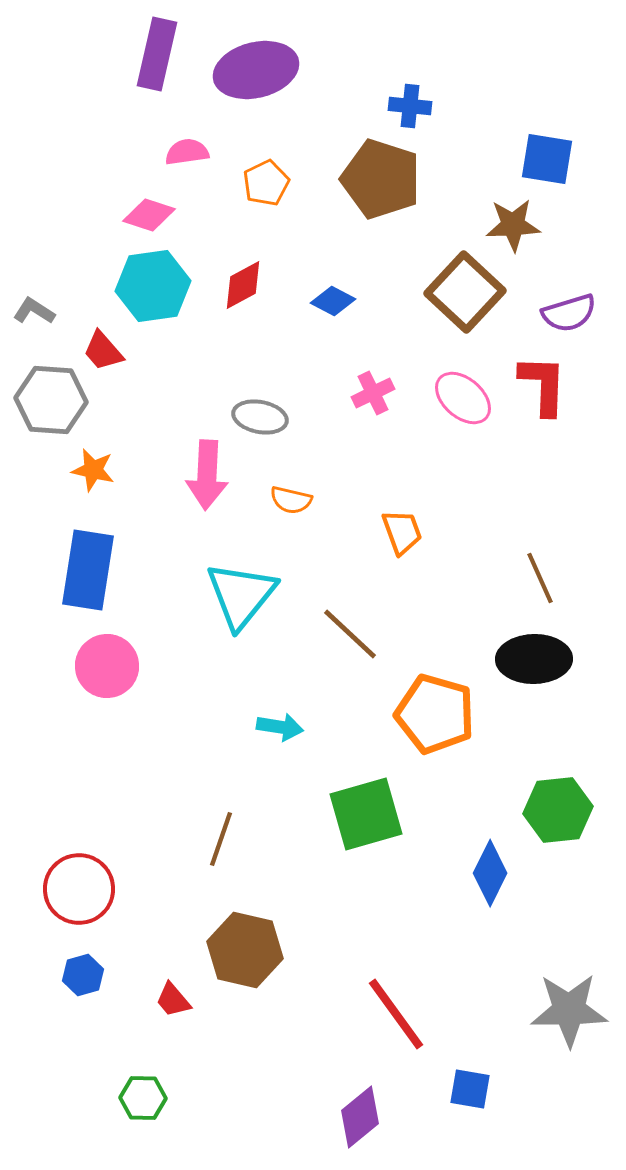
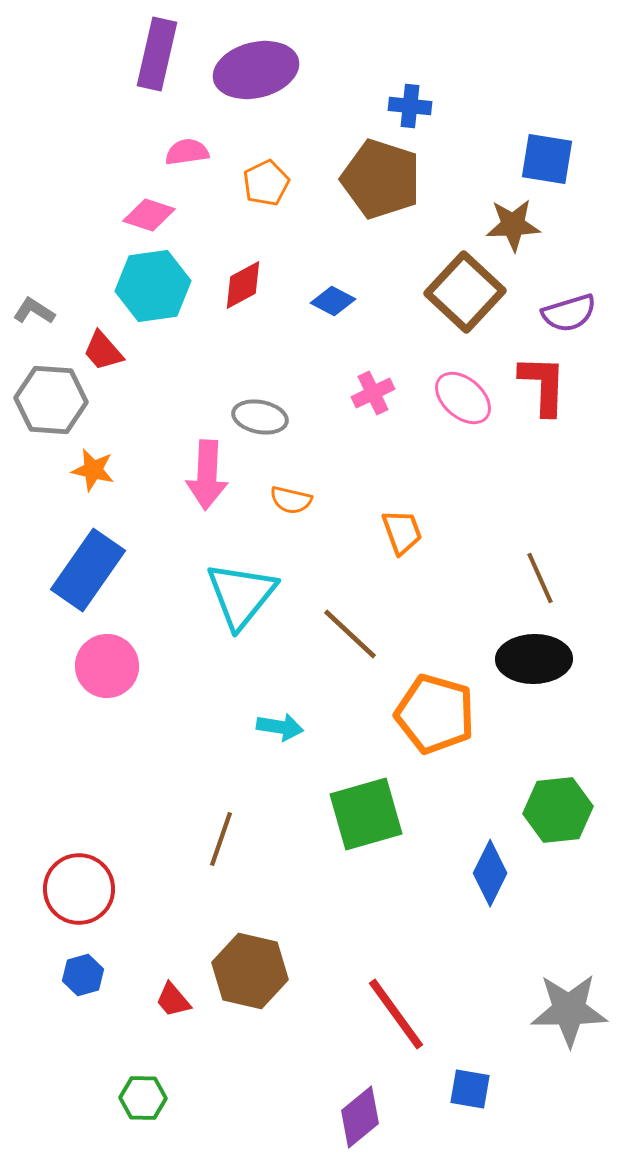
blue rectangle at (88, 570): rotated 26 degrees clockwise
brown hexagon at (245, 950): moved 5 px right, 21 px down
